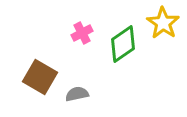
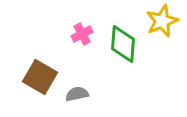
yellow star: moved 1 px left, 2 px up; rotated 16 degrees clockwise
pink cross: moved 1 px down
green diamond: rotated 51 degrees counterclockwise
